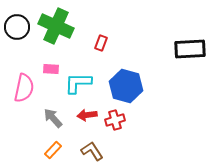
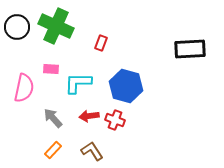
red arrow: moved 2 px right, 1 px down
red cross: rotated 36 degrees clockwise
